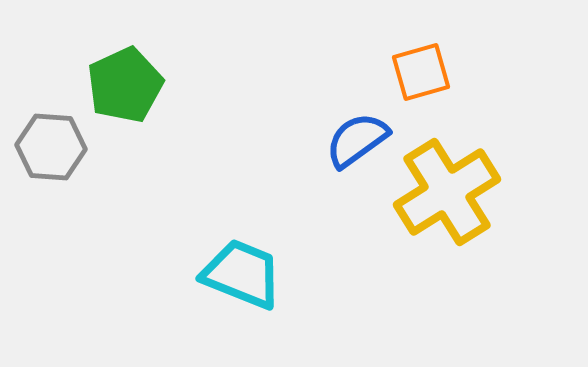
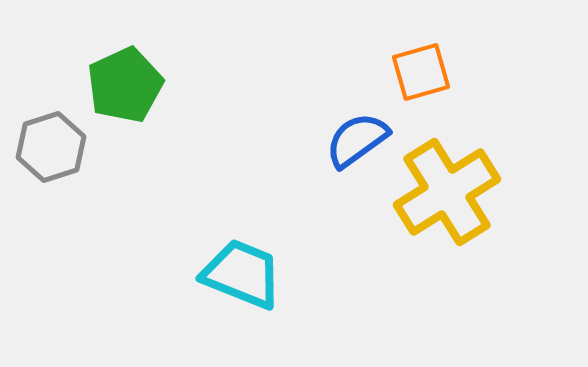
gray hexagon: rotated 22 degrees counterclockwise
